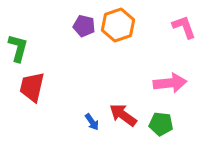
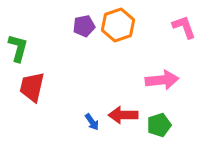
purple pentagon: rotated 25 degrees counterclockwise
pink arrow: moved 8 px left, 3 px up
red arrow: rotated 36 degrees counterclockwise
green pentagon: moved 2 px left, 1 px down; rotated 25 degrees counterclockwise
